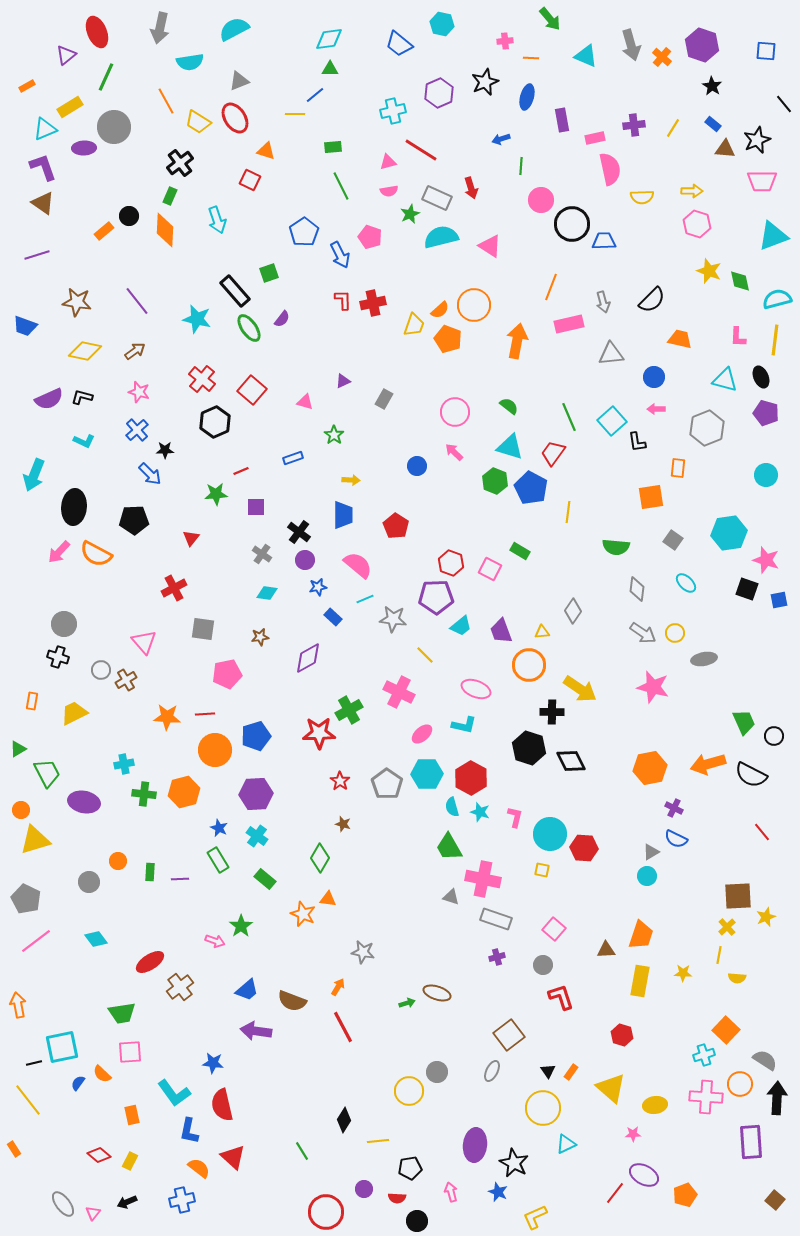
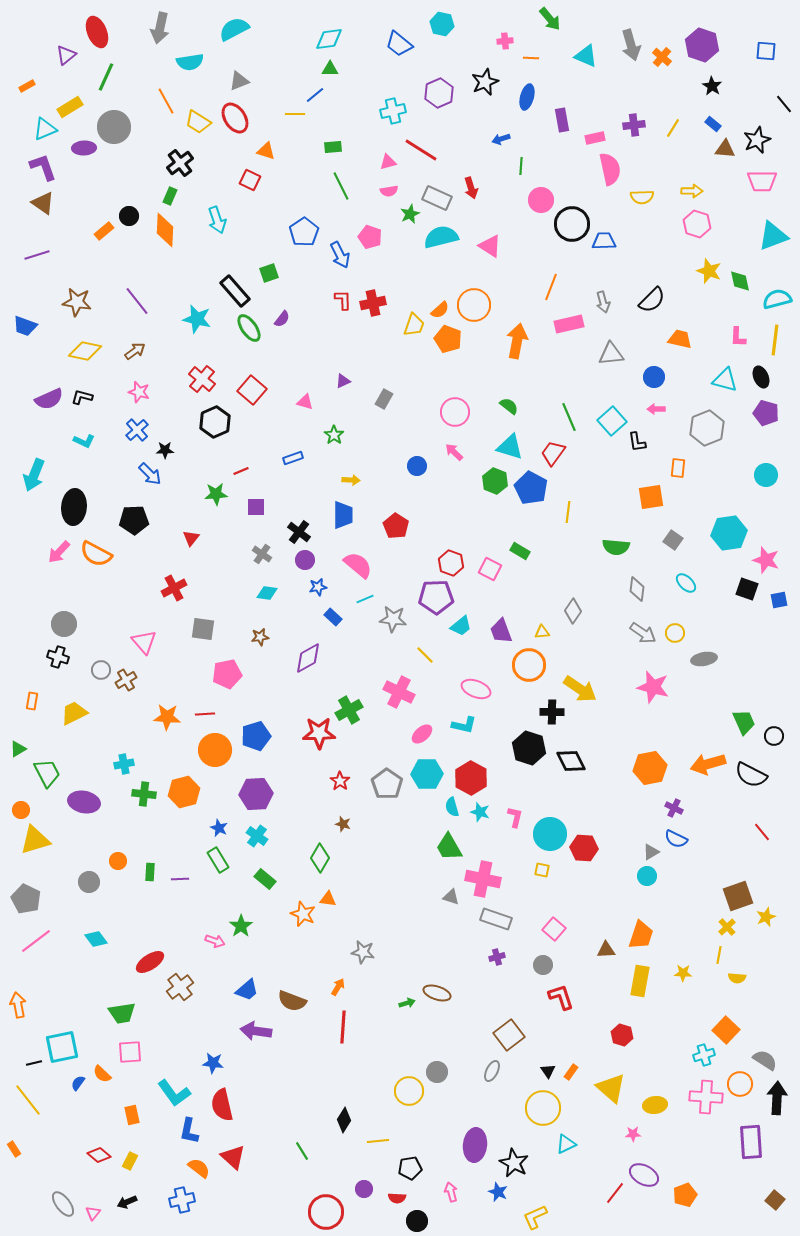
brown square at (738, 896): rotated 16 degrees counterclockwise
red line at (343, 1027): rotated 32 degrees clockwise
